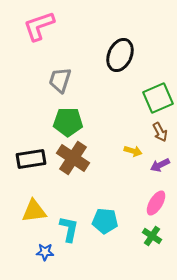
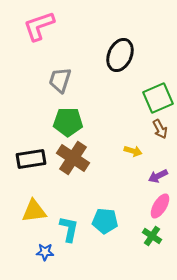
brown arrow: moved 3 px up
purple arrow: moved 2 px left, 11 px down
pink ellipse: moved 4 px right, 3 px down
